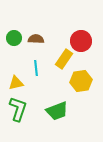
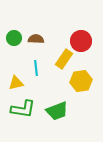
green L-shape: moved 5 px right; rotated 80 degrees clockwise
